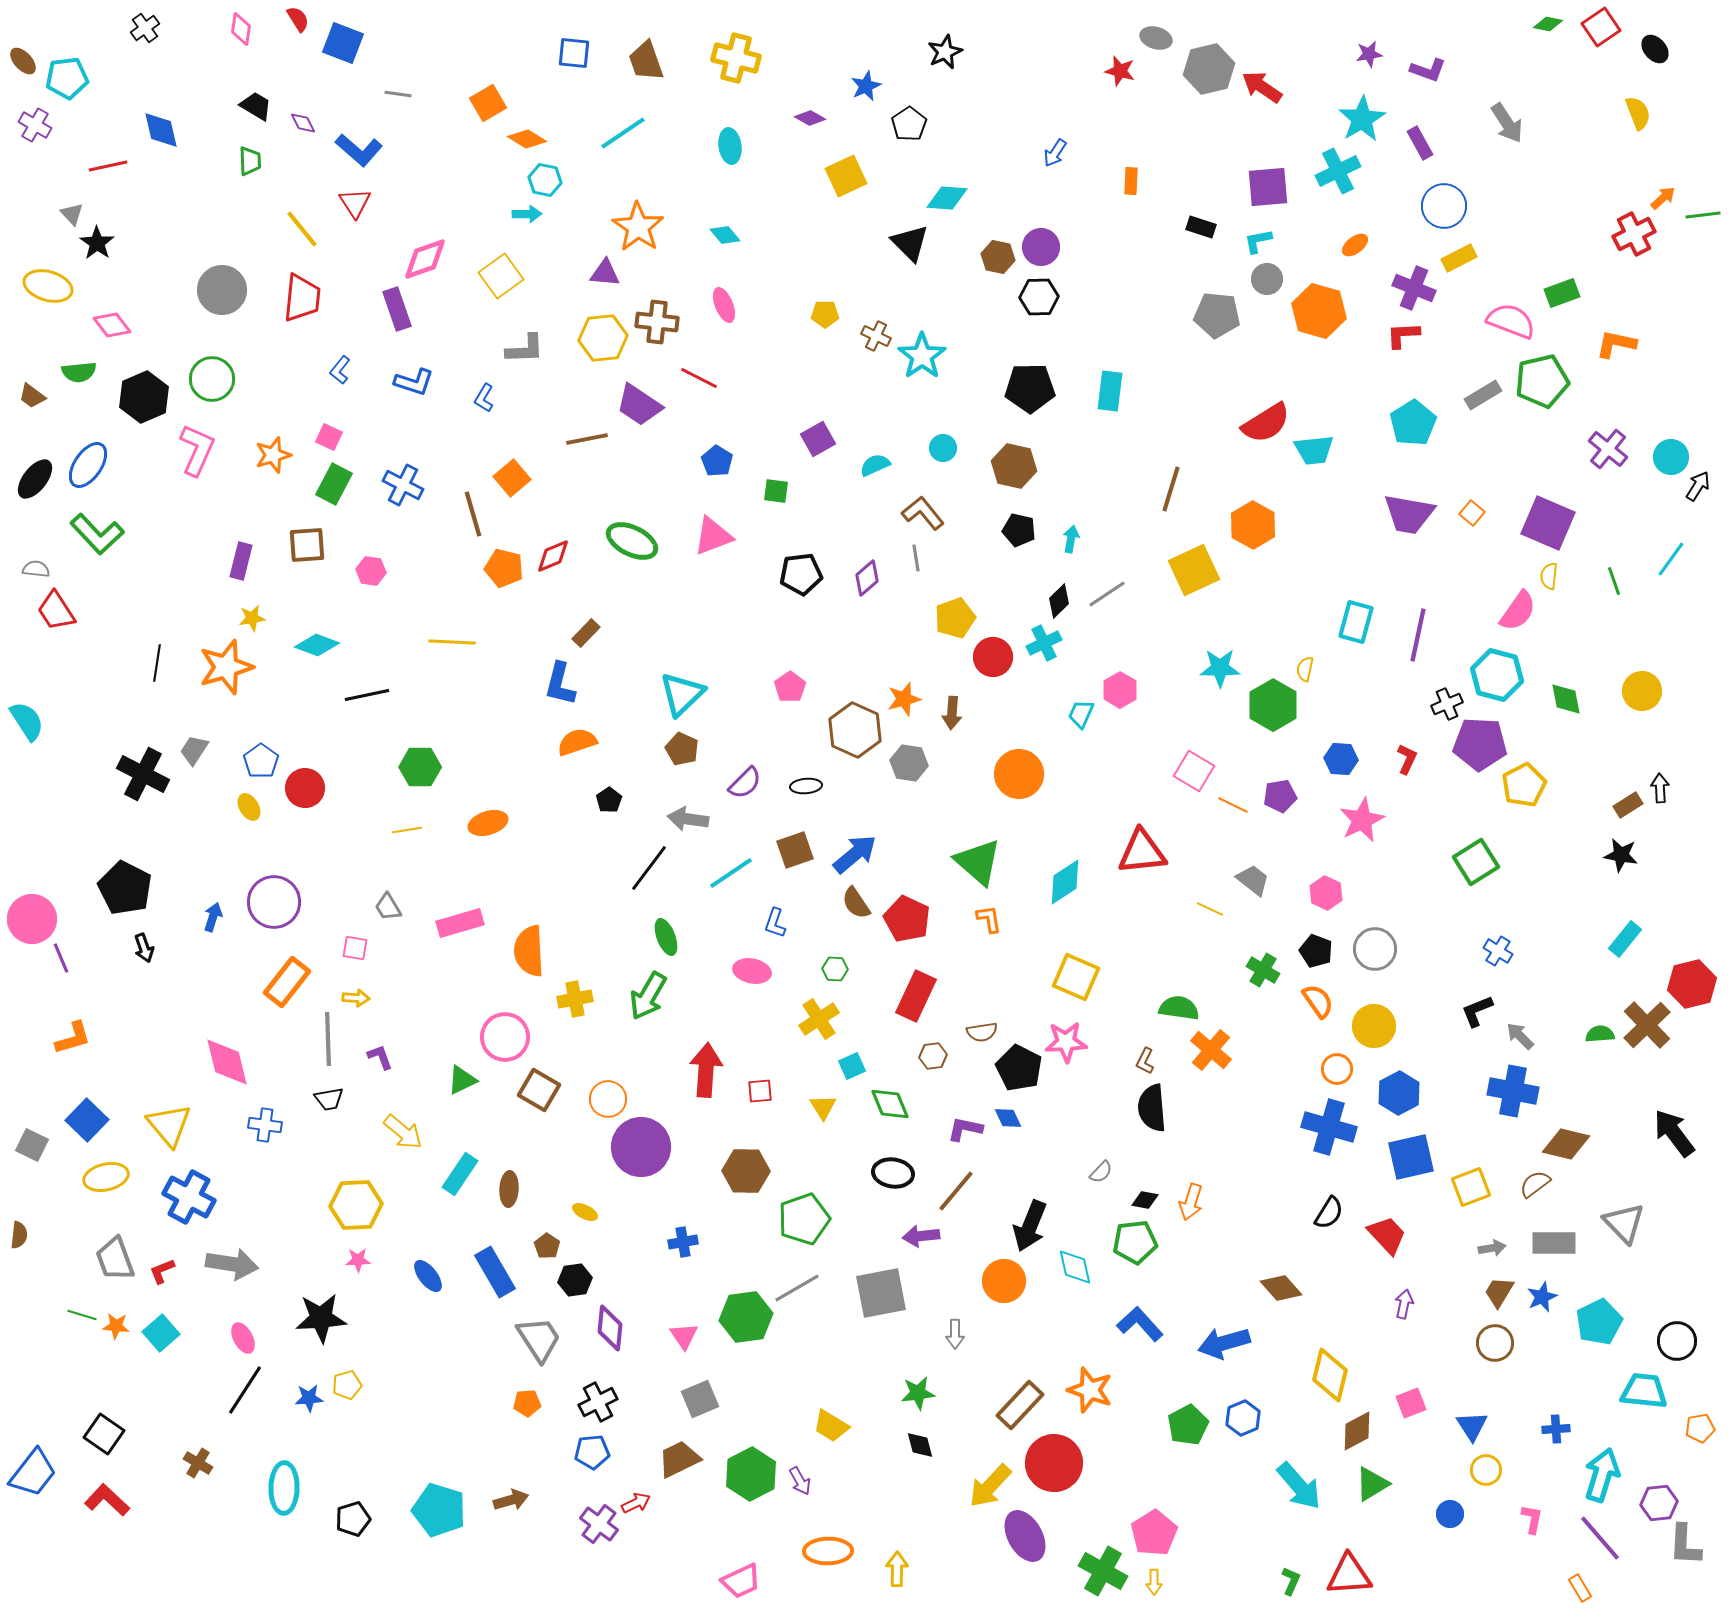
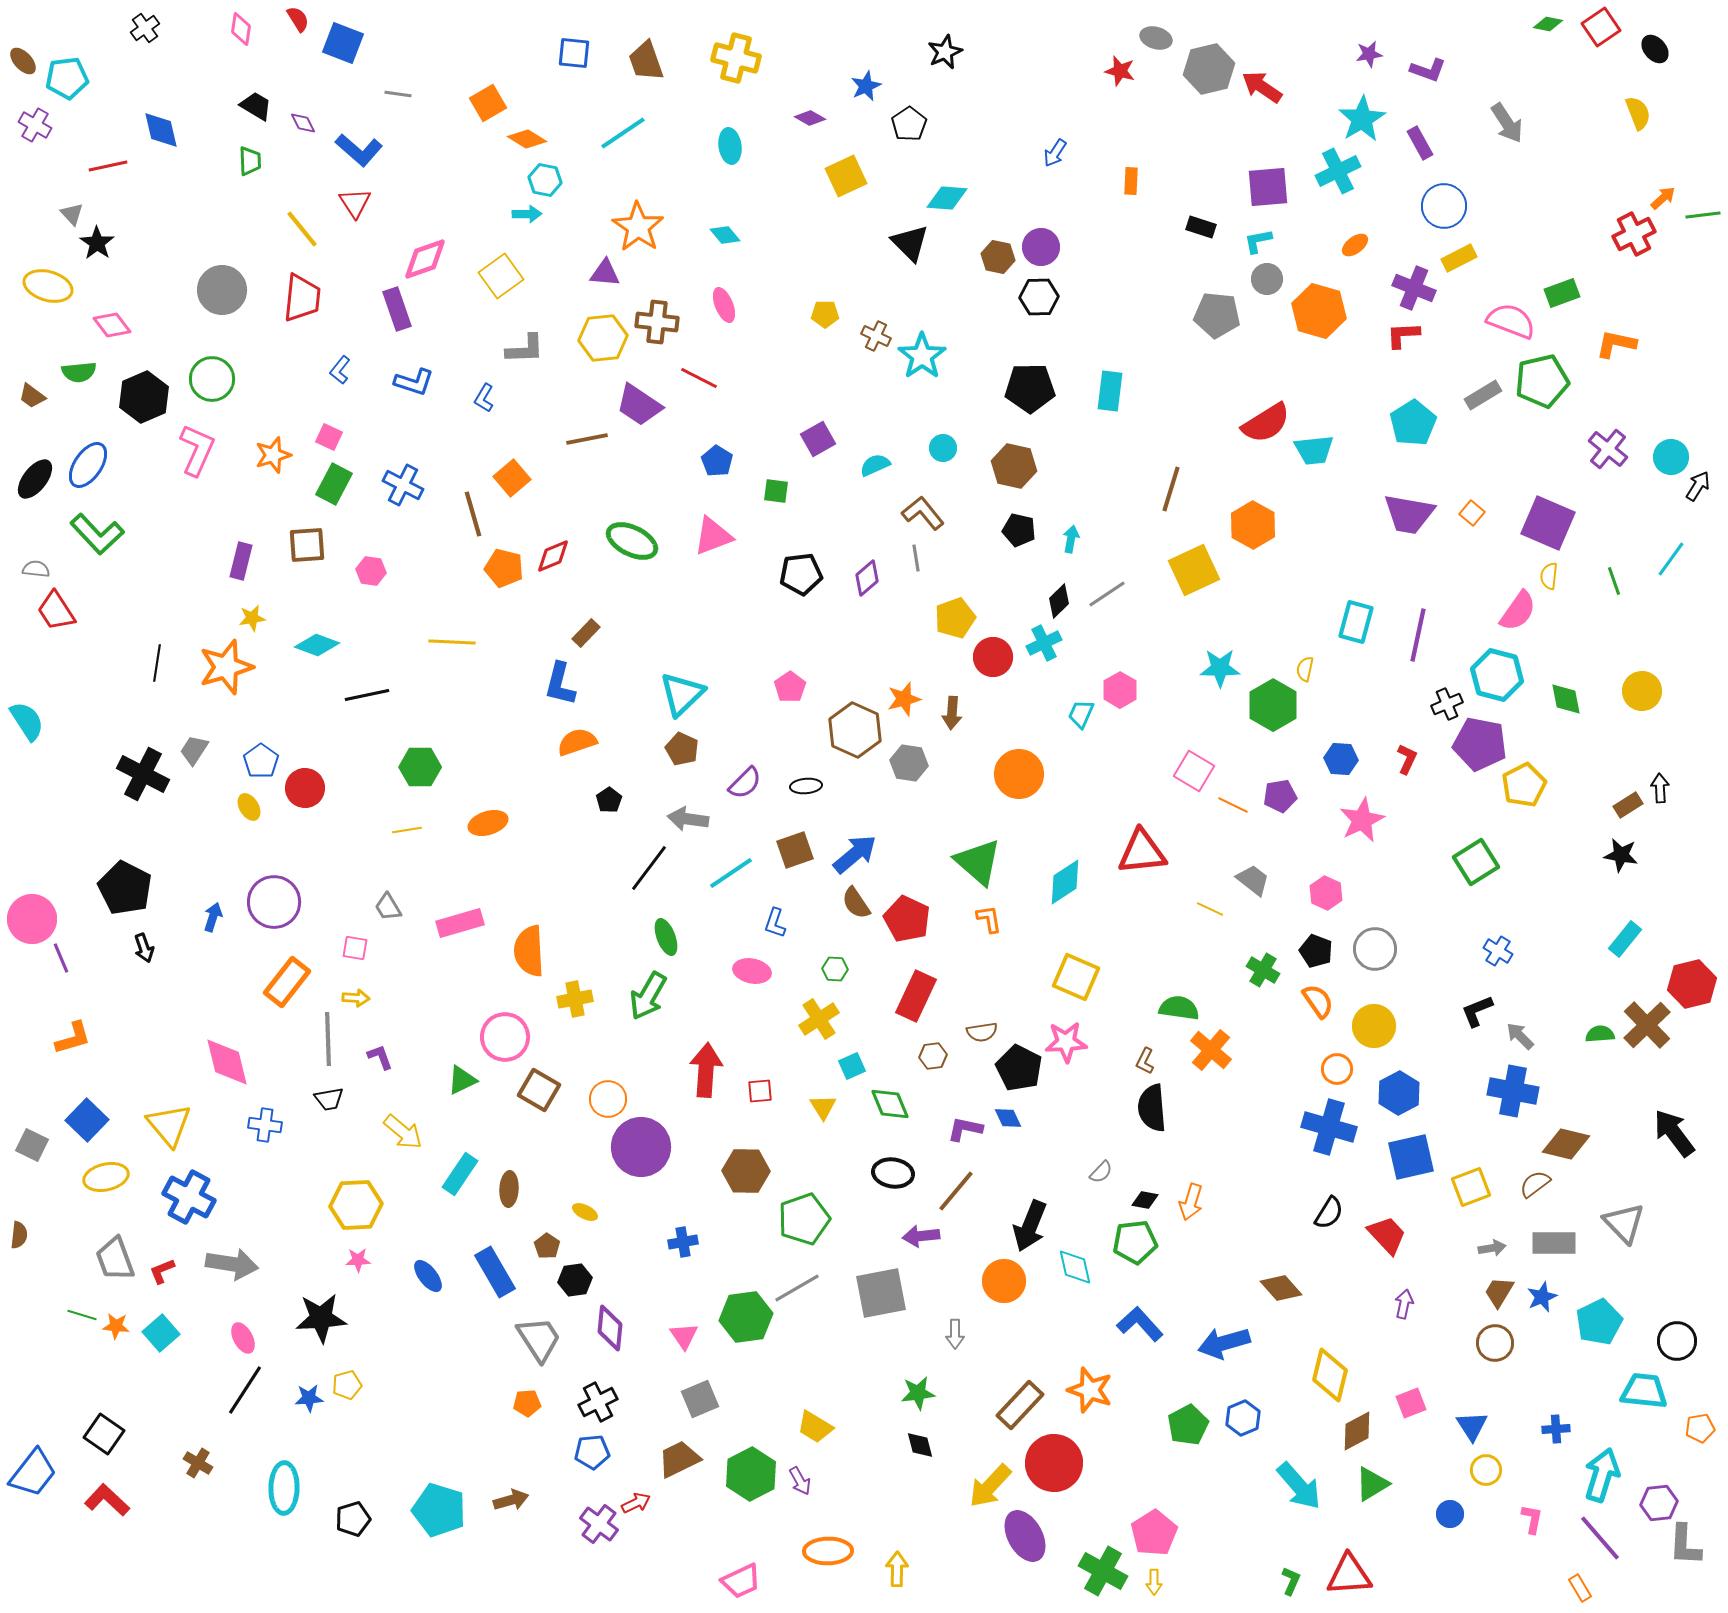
purple pentagon at (1480, 744): rotated 8 degrees clockwise
yellow trapezoid at (831, 1426): moved 16 px left, 1 px down
